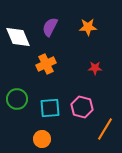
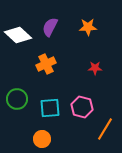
white diamond: moved 2 px up; rotated 24 degrees counterclockwise
